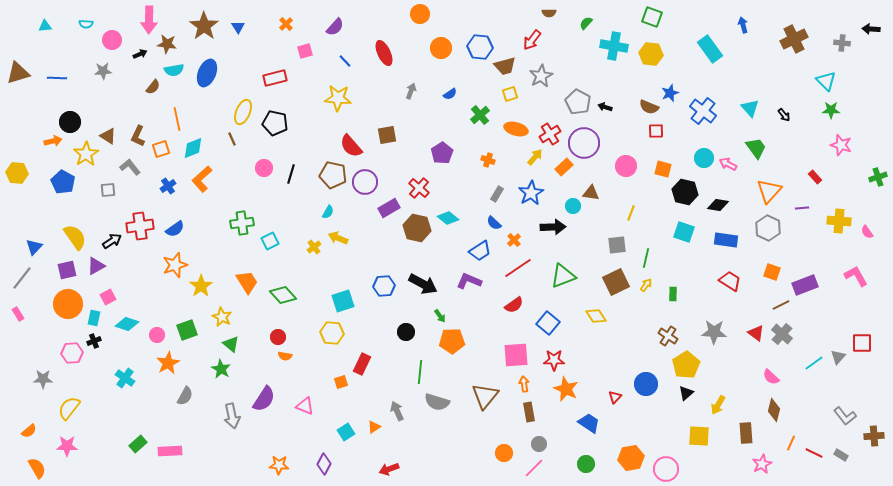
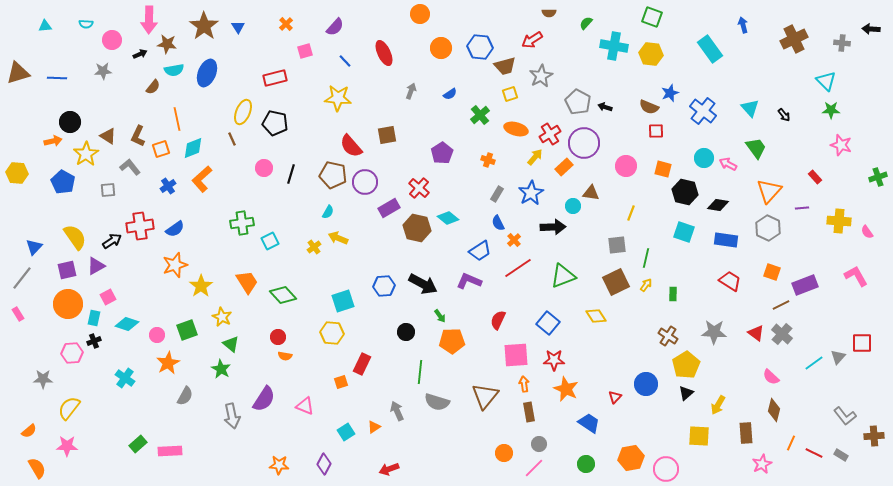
red arrow at (532, 40): rotated 20 degrees clockwise
blue semicircle at (494, 223): moved 4 px right; rotated 21 degrees clockwise
red semicircle at (514, 305): moved 16 px left, 15 px down; rotated 150 degrees clockwise
